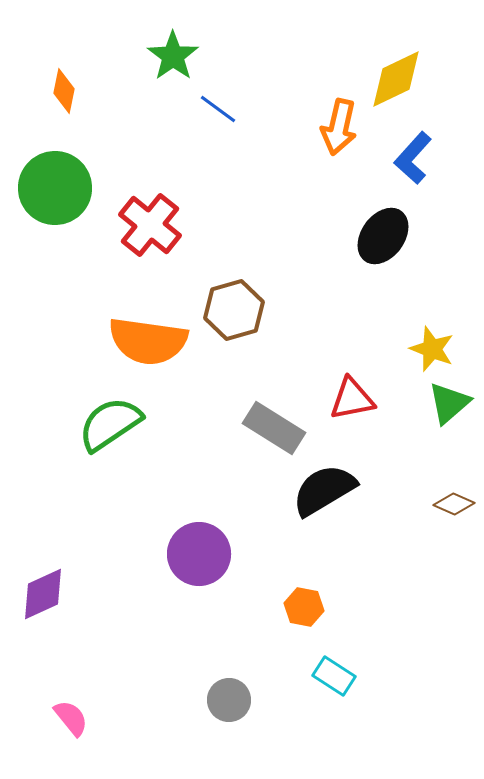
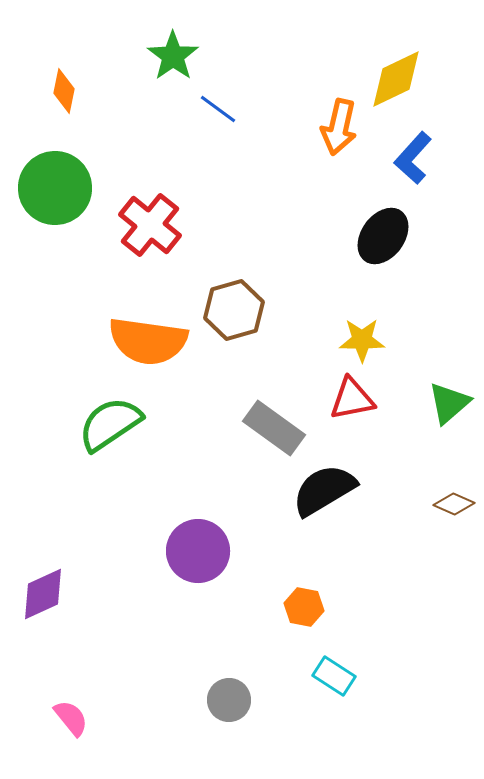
yellow star: moved 70 px left, 9 px up; rotated 21 degrees counterclockwise
gray rectangle: rotated 4 degrees clockwise
purple circle: moved 1 px left, 3 px up
